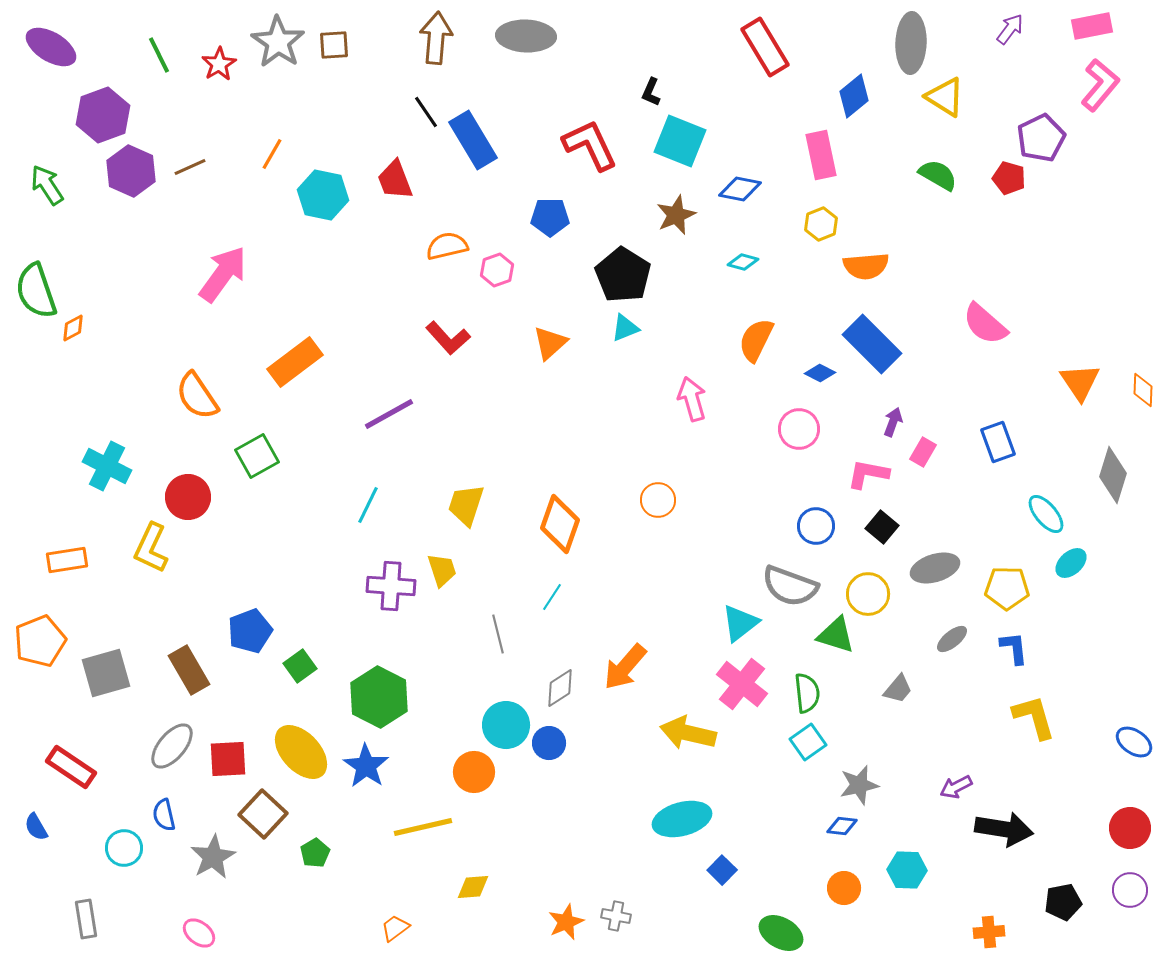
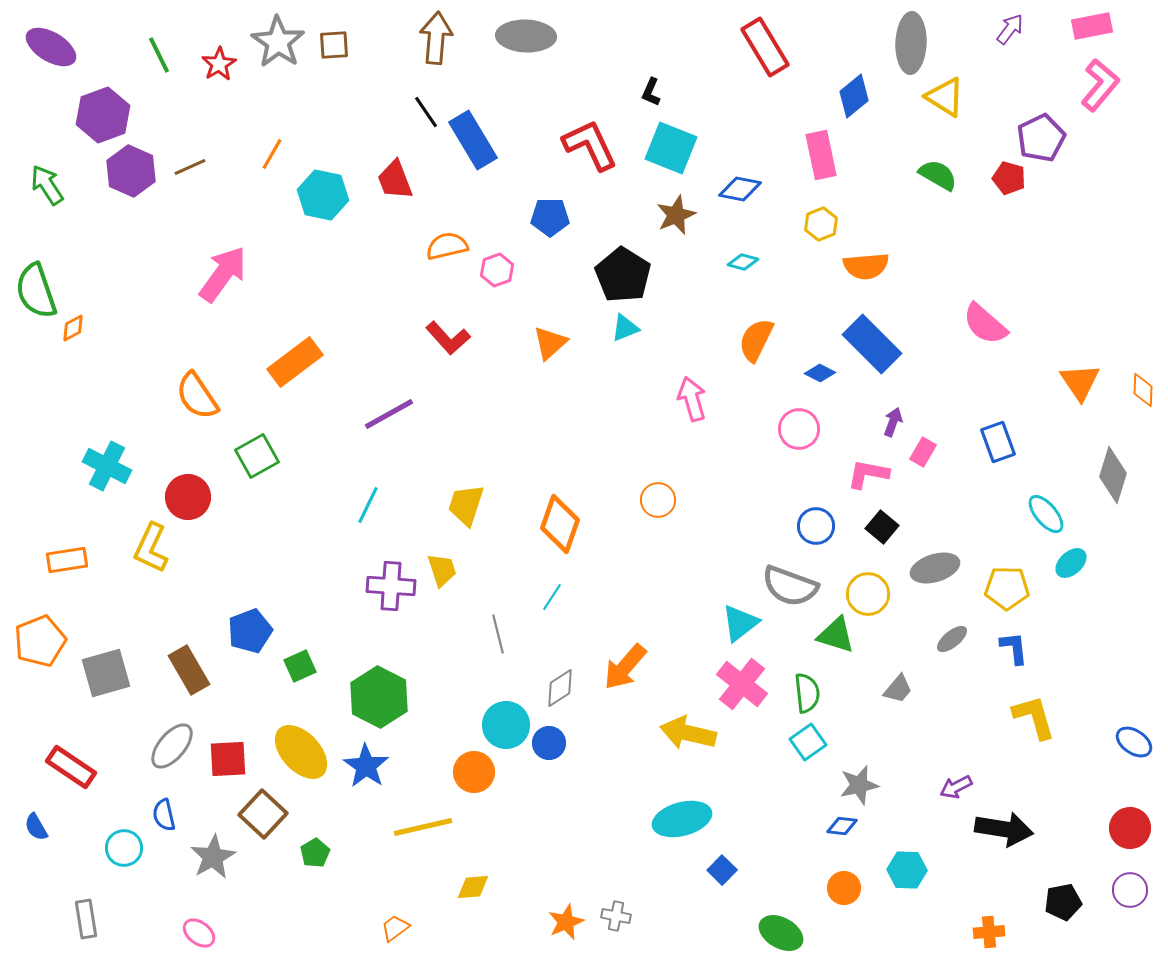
cyan square at (680, 141): moved 9 px left, 7 px down
green square at (300, 666): rotated 12 degrees clockwise
